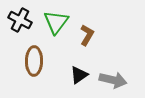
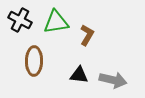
green triangle: rotated 44 degrees clockwise
black triangle: rotated 42 degrees clockwise
